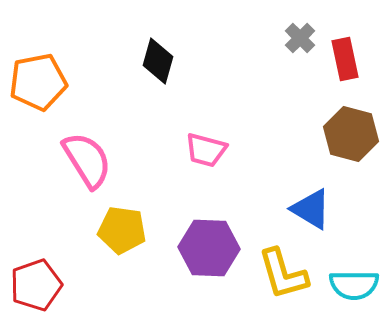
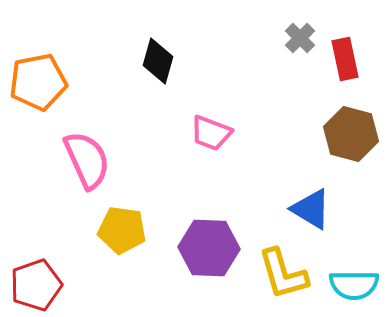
pink trapezoid: moved 5 px right, 17 px up; rotated 6 degrees clockwise
pink semicircle: rotated 8 degrees clockwise
